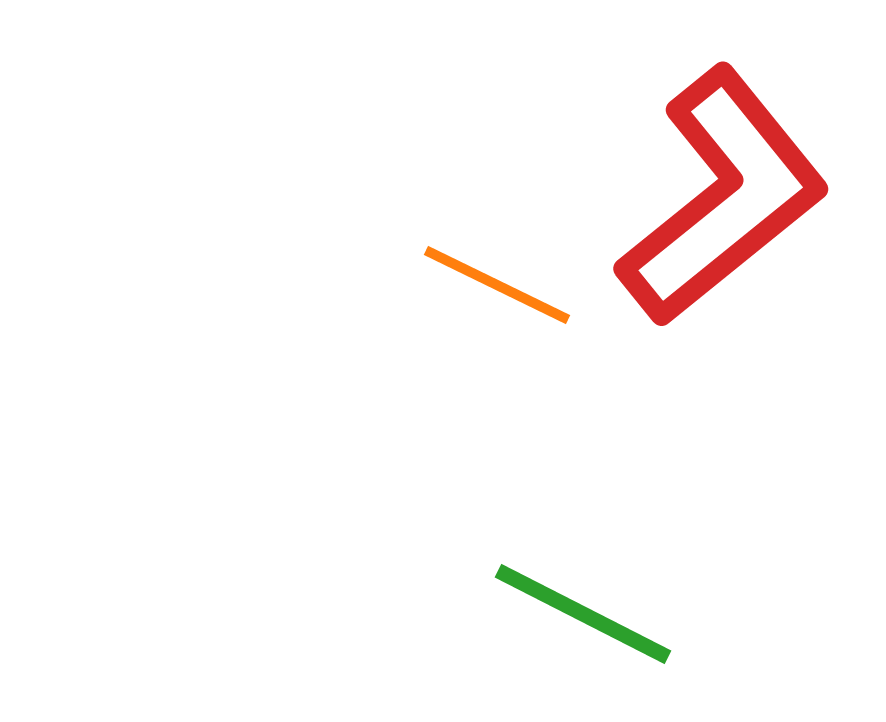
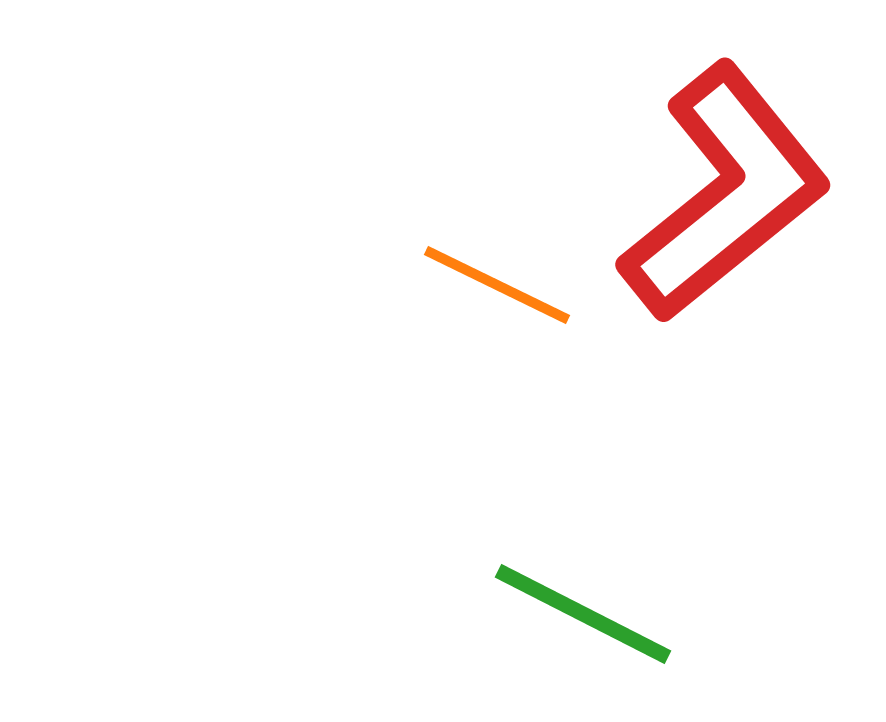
red L-shape: moved 2 px right, 4 px up
